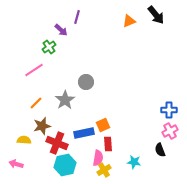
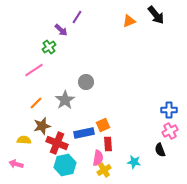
purple line: rotated 16 degrees clockwise
